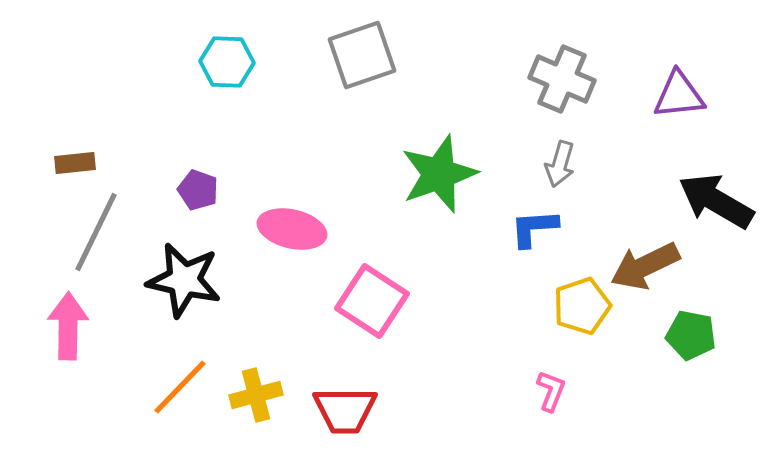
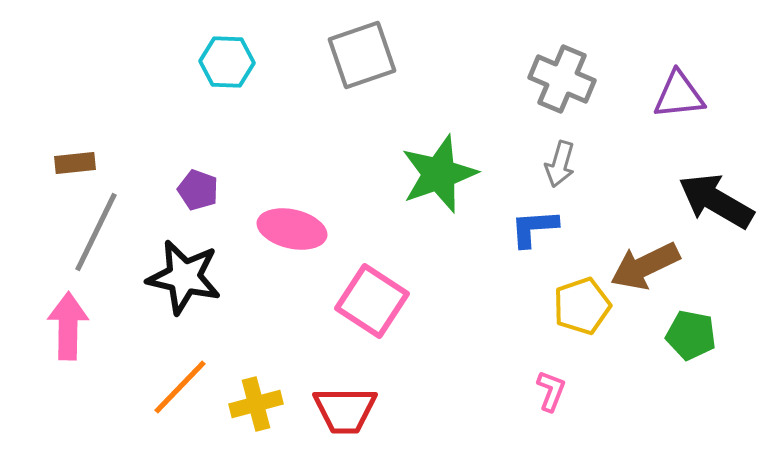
black star: moved 3 px up
yellow cross: moved 9 px down
